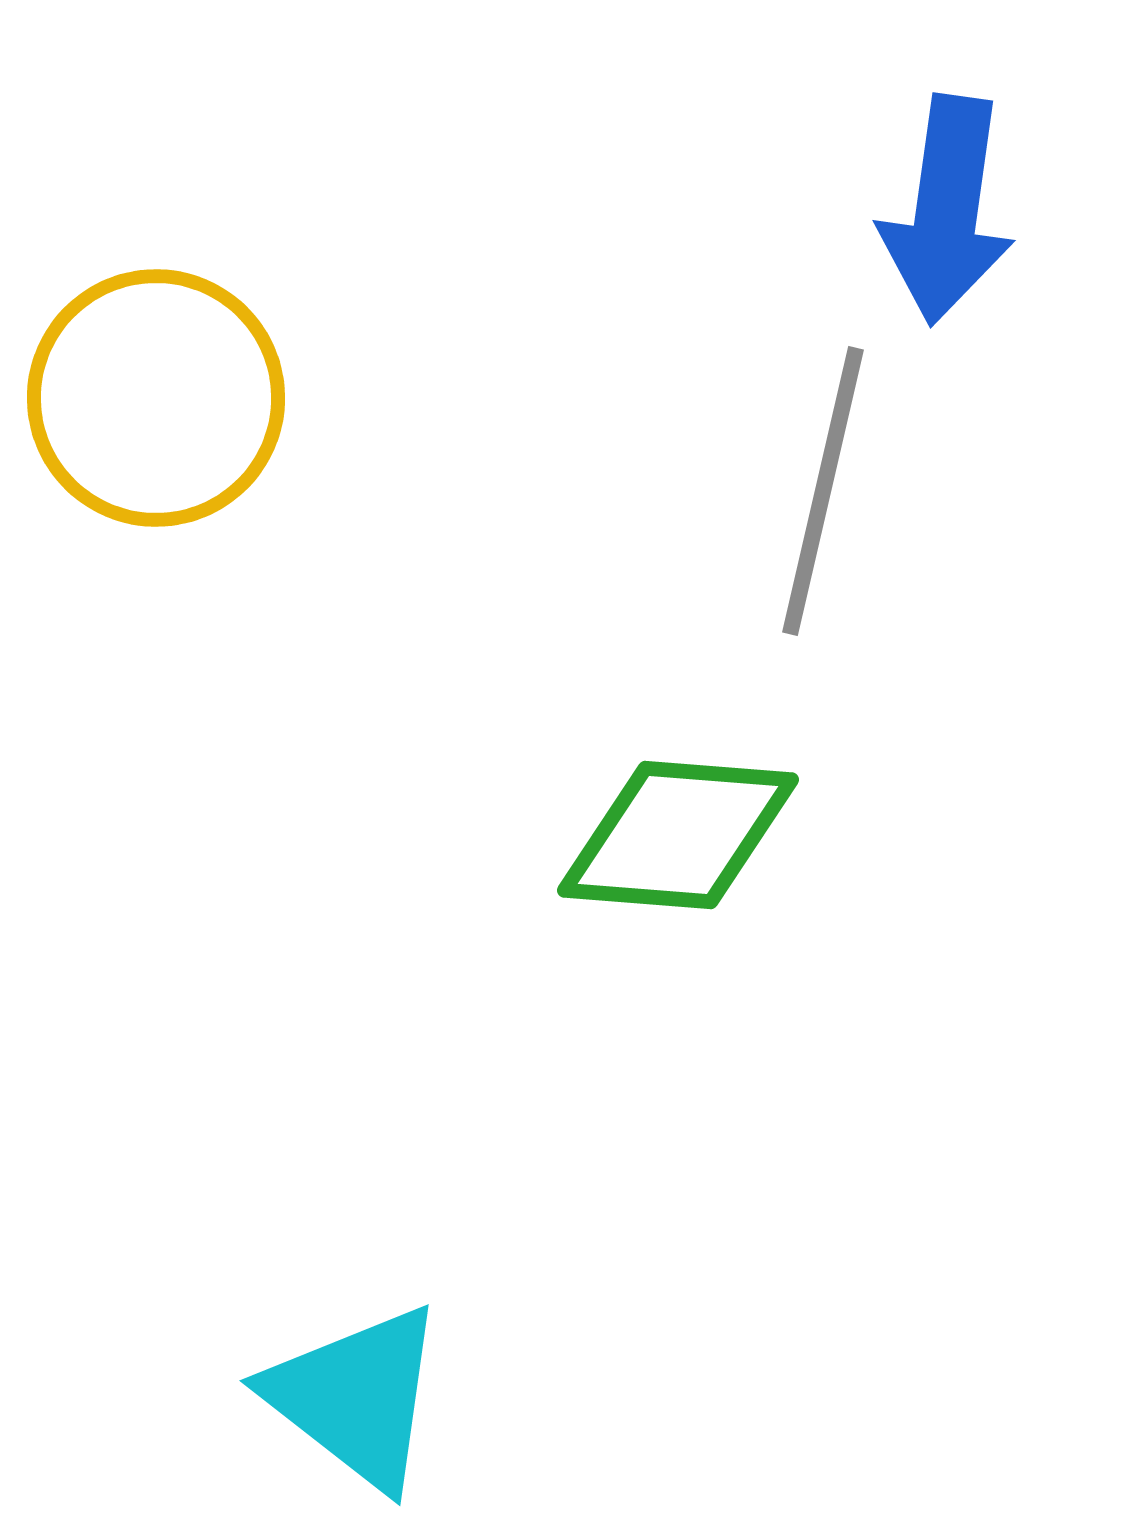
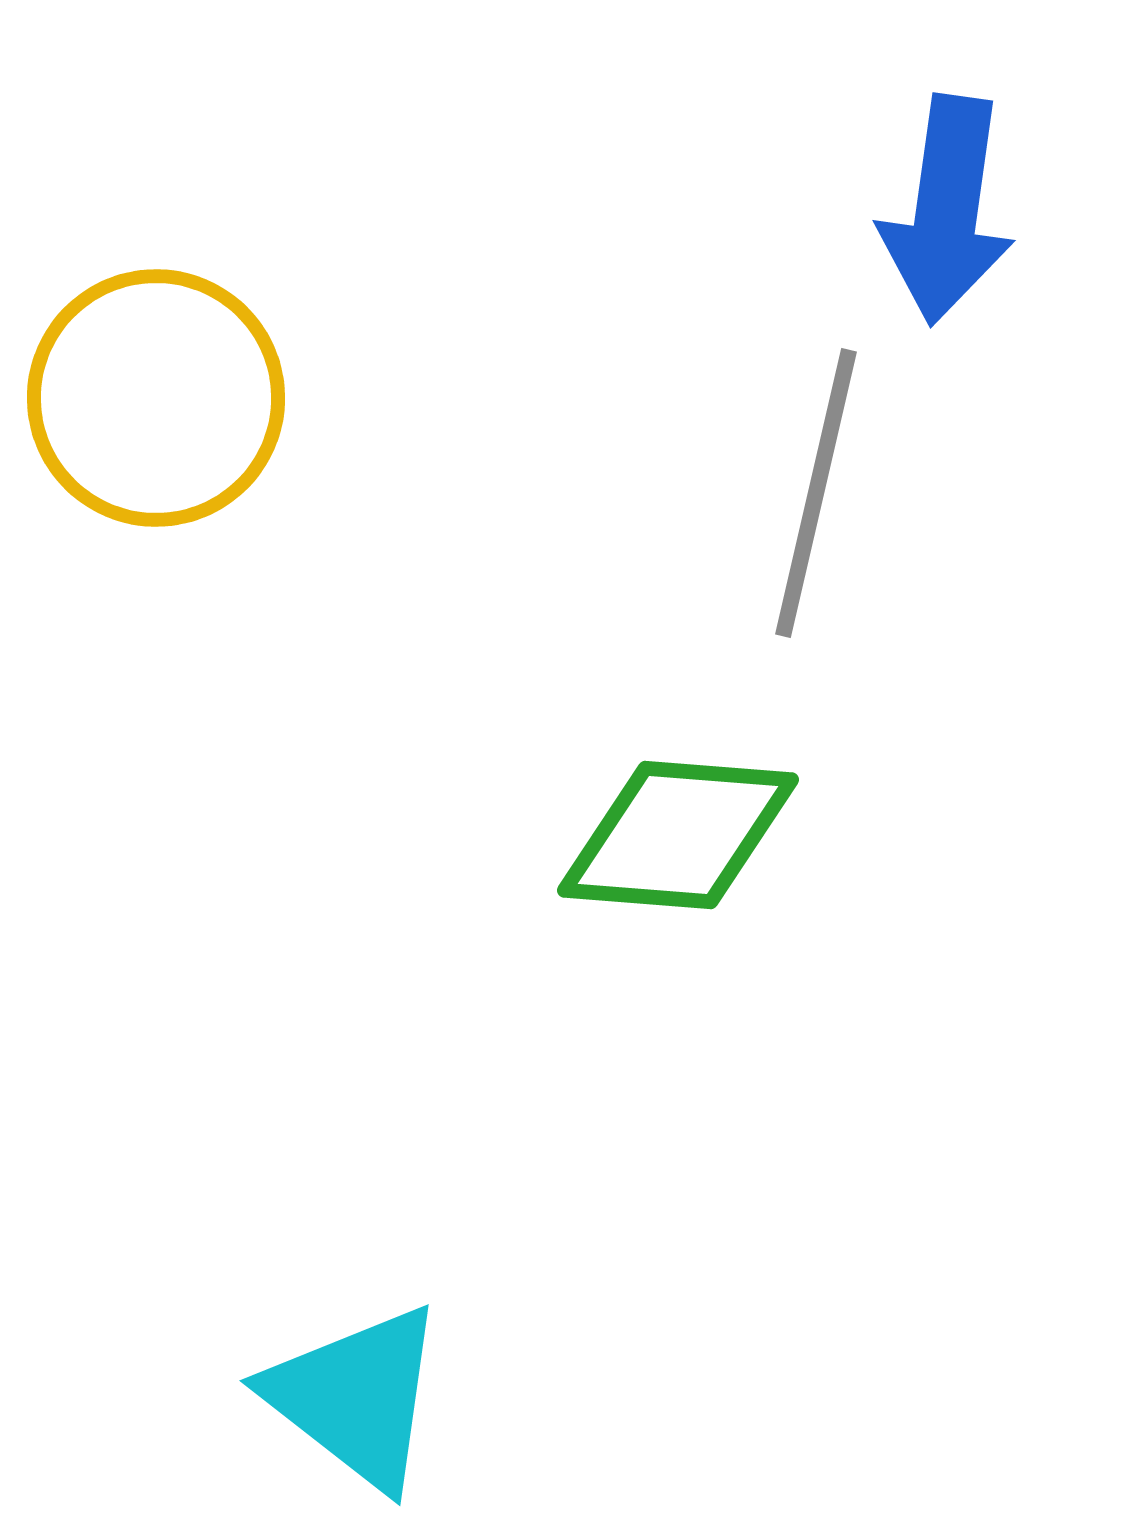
gray line: moved 7 px left, 2 px down
